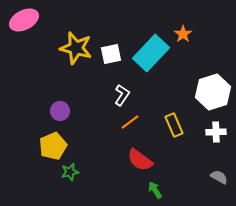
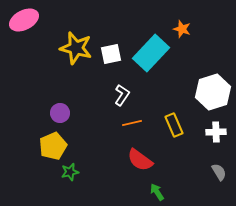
orange star: moved 1 px left, 5 px up; rotated 18 degrees counterclockwise
purple circle: moved 2 px down
orange line: moved 2 px right, 1 px down; rotated 24 degrees clockwise
gray semicircle: moved 5 px up; rotated 30 degrees clockwise
green arrow: moved 2 px right, 2 px down
